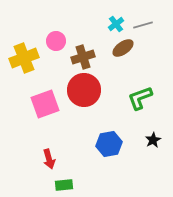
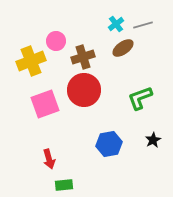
yellow cross: moved 7 px right, 3 px down
